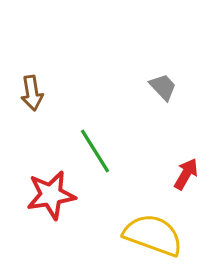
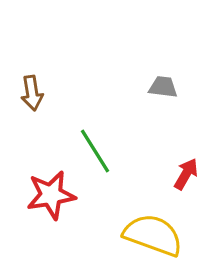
gray trapezoid: rotated 40 degrees counterclockwise
